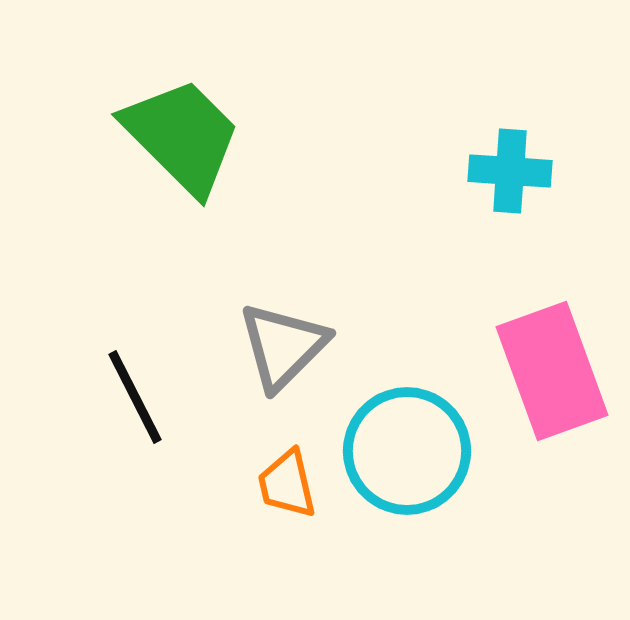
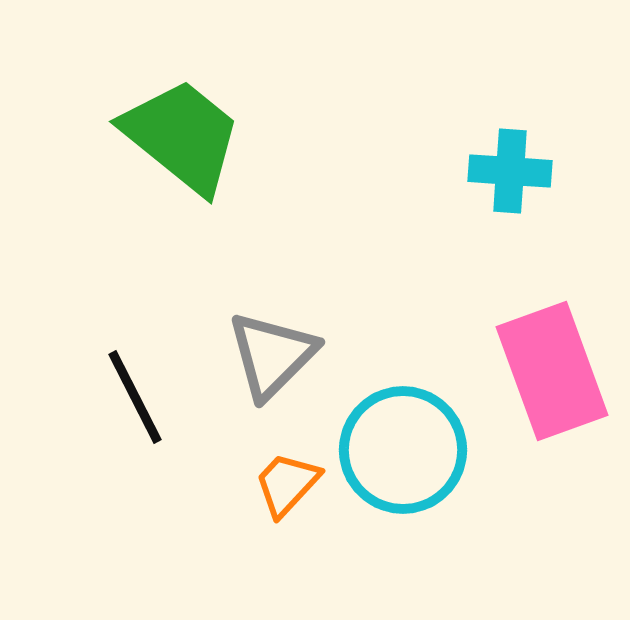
green trapezoid: rotated 6 degrees counterclockwise
gray triangle: moved 11 px left, 9 px down
cyan circle: moved 4 px left, 1 px up
orange trapezoid: rotated 56 degrees clockwise
